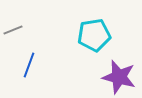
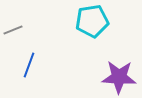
cyan pentagon: moved 2 px left, 14 px up
purple star: rotated 12 degrees counterclockwise
